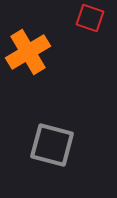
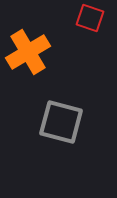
gray square: moved 9 px right, 23 px up
